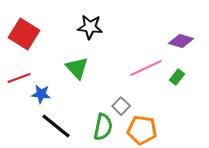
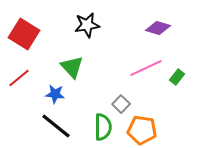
black star: moved 3 px left, 2 px up; rotated 15 degrees counterclockwise
purple diamond: moved 23 px left, 13 px up
green triangle: moved 5 px left, 1 px up
red line: rotated 20 degrees counterclockwise
blue star: moved 14 px right
gray square: moved 2 px up
green semicircle: rotated 12 degrees counterclockwise
